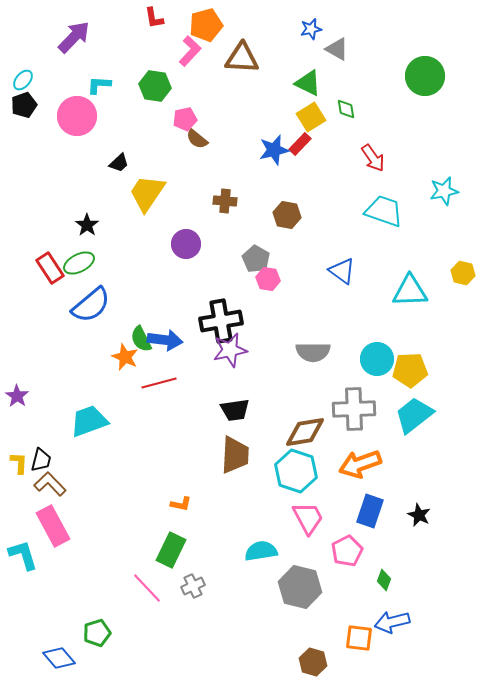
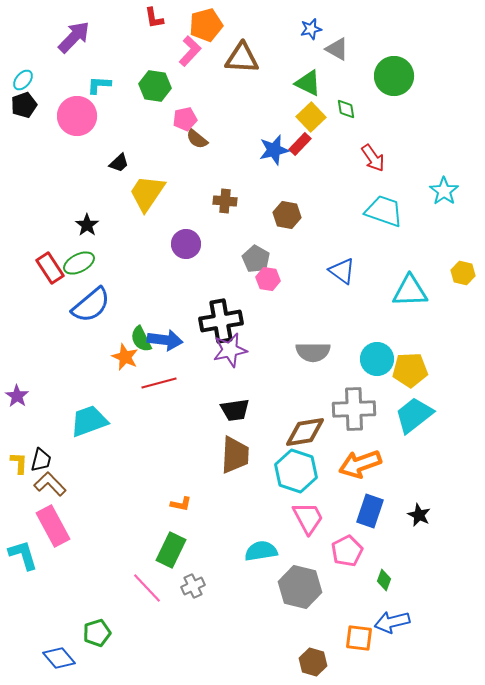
green circle at (425, 76): moved 31 px left
yellow square at (311, 117): rotated 12 degrees counterclockwise
cyan star at (444, 191): rotated 24 degrees counterclockwise
